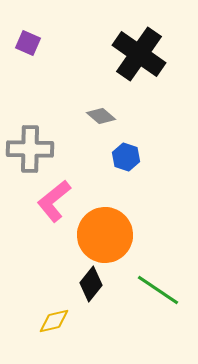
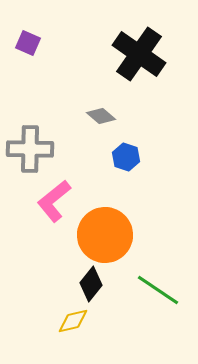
yellow diamond: moved 19 px right
